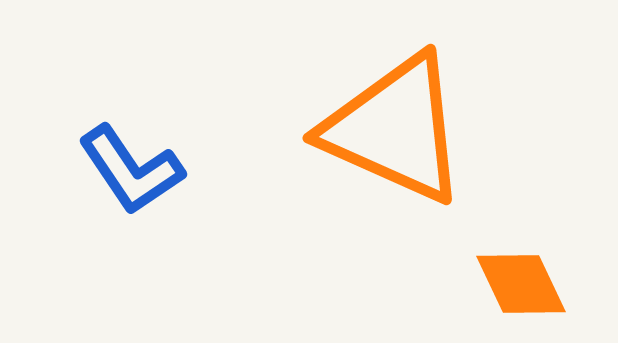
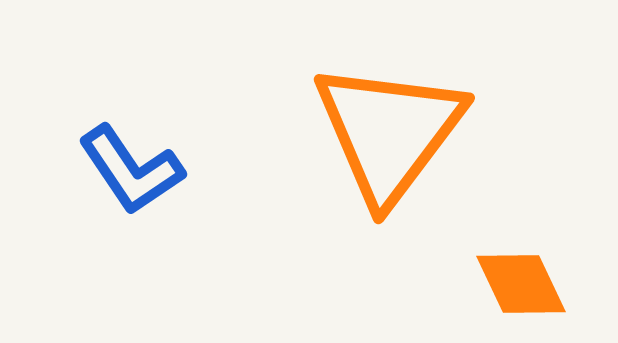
orange triangle: moved 6 px left, 3 px down; rotated 43 degrees clockwise
